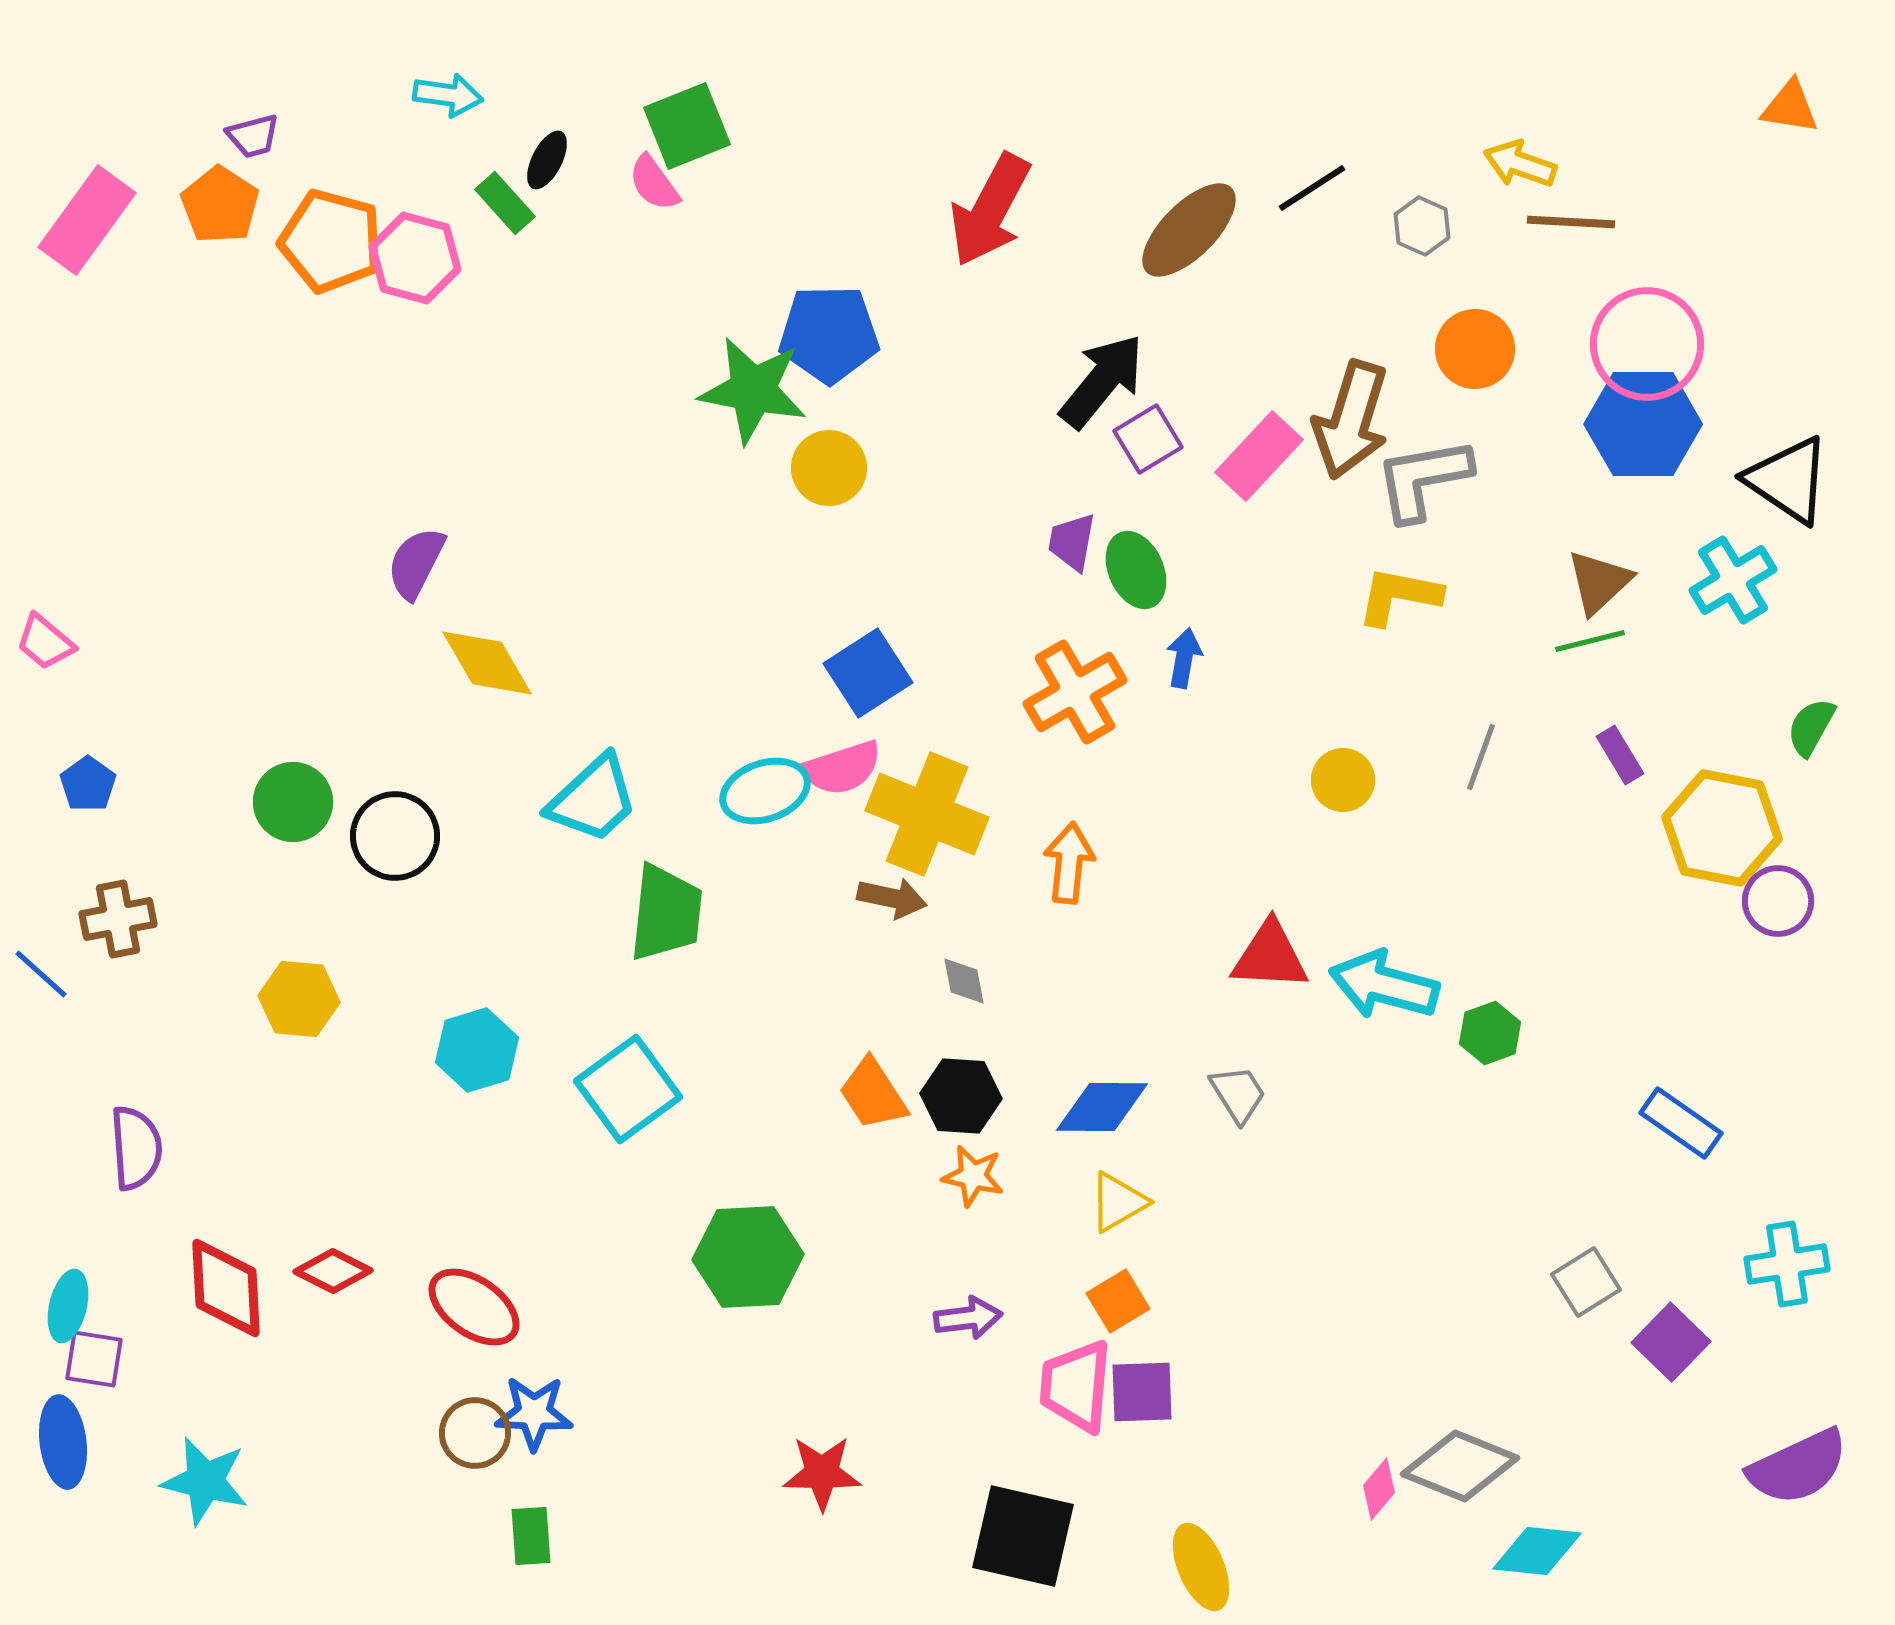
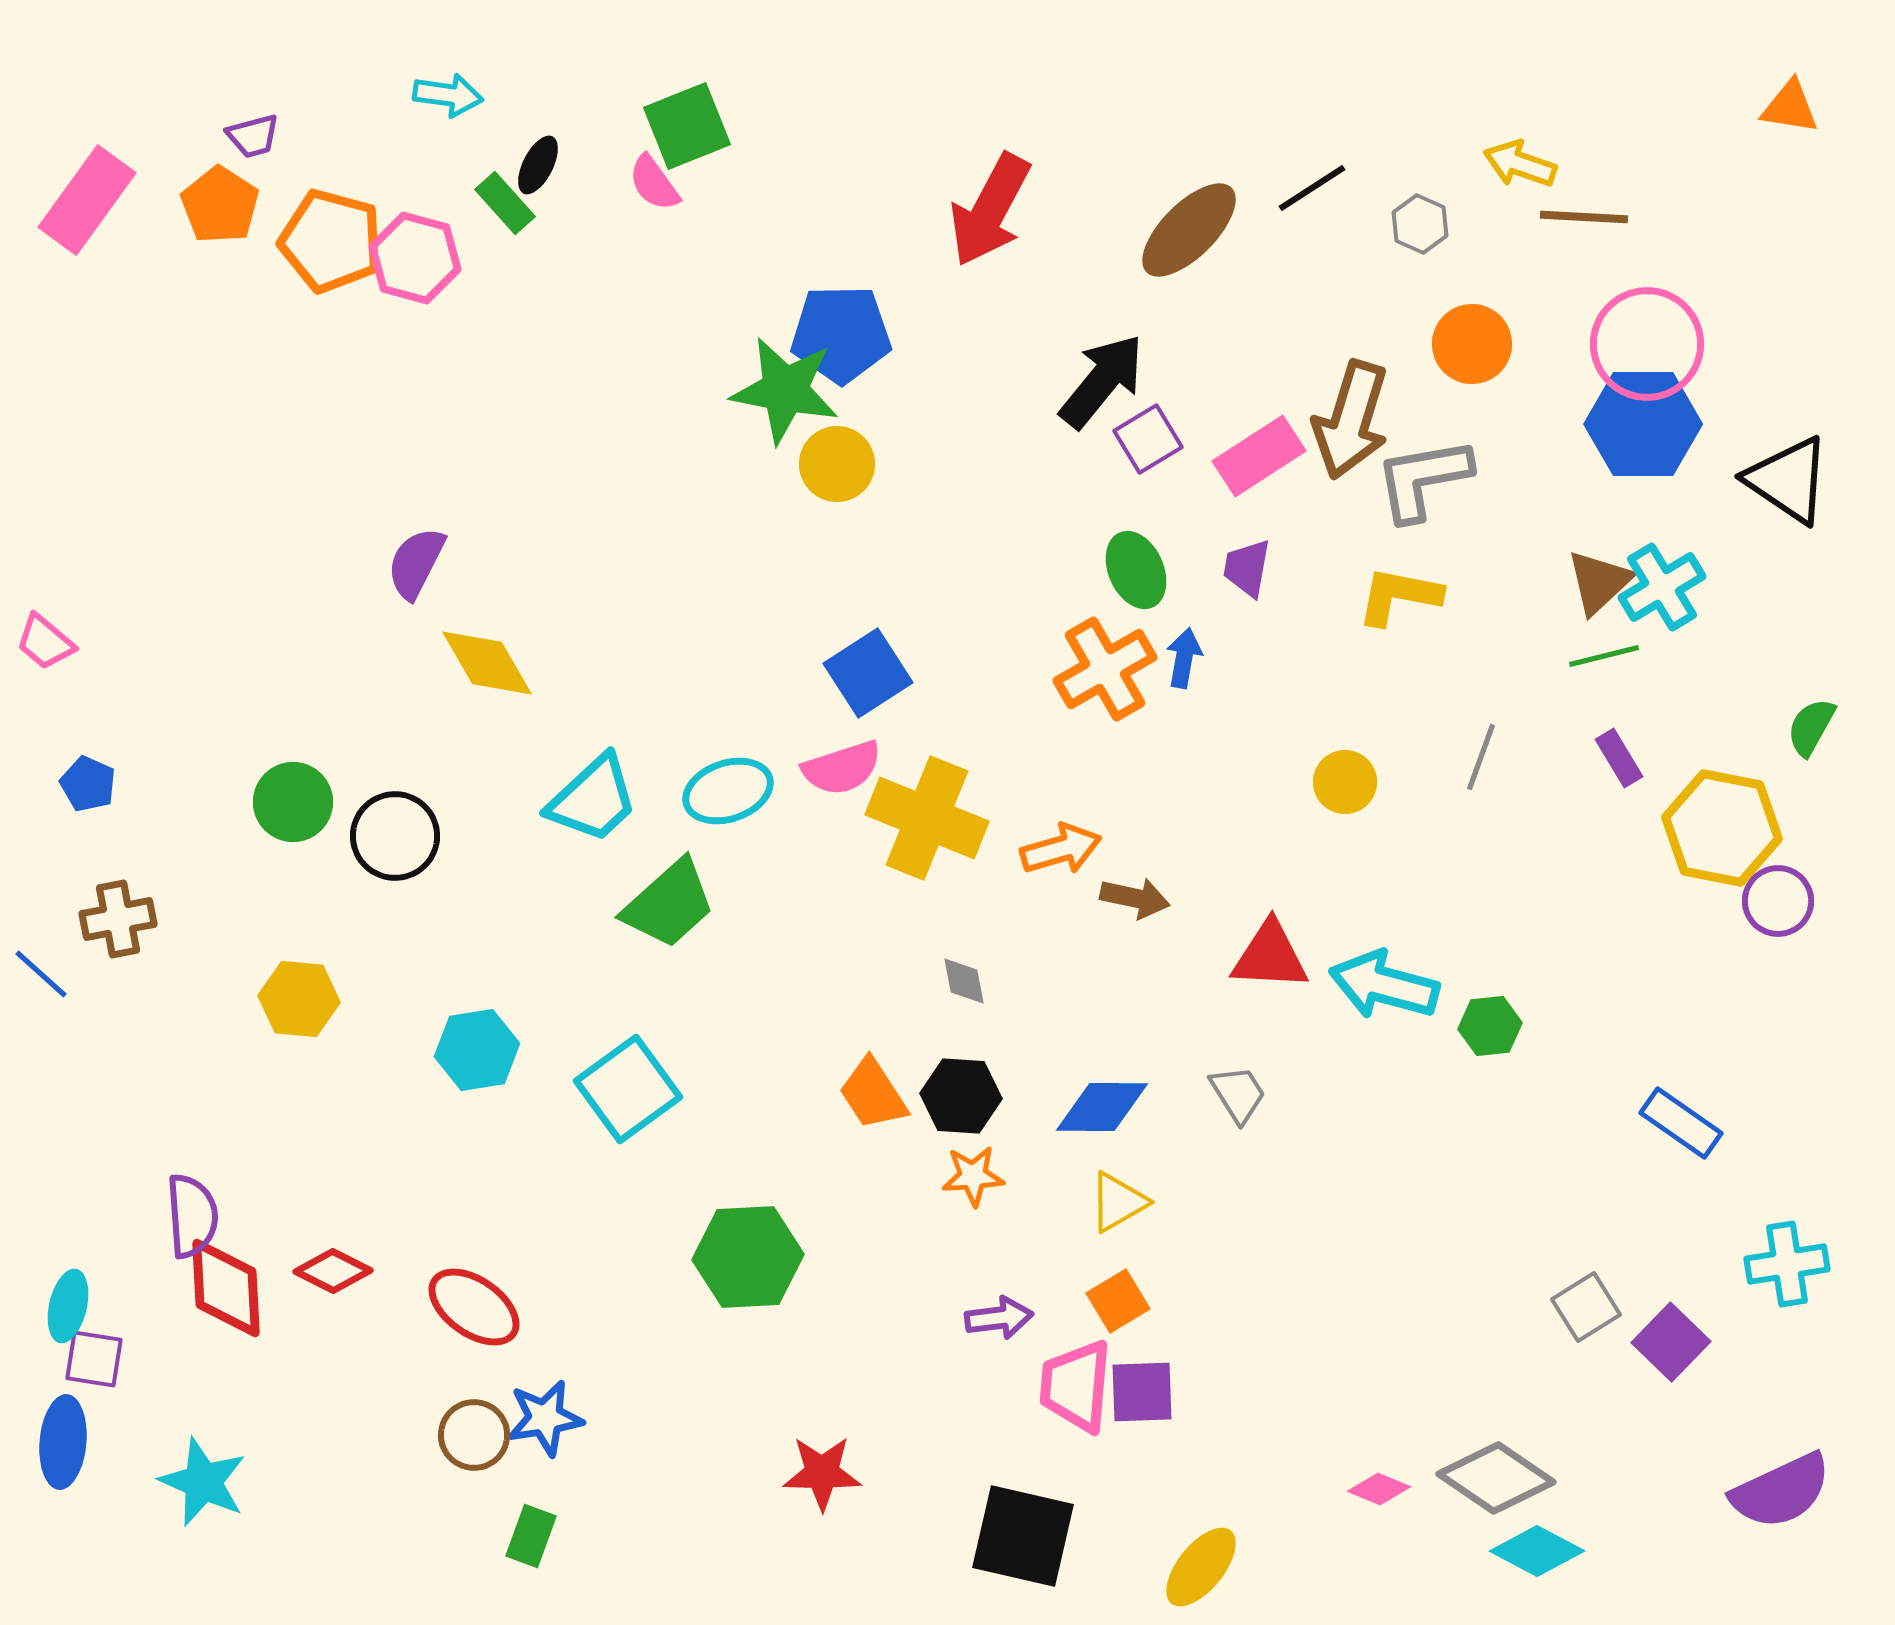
black ellipse at (547, 160): moved 9 px left, 5 px down
pink rectangle at (87, 220): moved 20 px up
brown line at (1571, 222): moved 13 px right, 5 px up
gray hexagon at (1422, 226): moved 2 px left, 2 px up
blue pentagon at (829, 334): moved 12 px right
orange circle at (1475, 349): moved 3 px left, 5 px up
green star at (753, 390): moved 32 px right
pink rectangle at (1259, 456): rotated 14 degrees clockwise
yellow circle at (829, 468): moved 8 px right, 4 px up
purple trapezoid at (1072, 542): moved 175 px right, 26 px down
cyan cross at (1733, 580): moved 71 px left, 7 px down
green line at (1590, 641): moved 14 px right, 15 px down
orange cross at (1075, 692): moved 30 px right, 23 px up
purple rectangle at (1620, 755): moved 1 px left, 3 px down
yellow circle at (1343, 780): moved 2 px right, 2 px down
blue pentagon at (88, 784): rotated 12 degrees counterclockwise
cyan ellipse at (765, 791): moved 37 px left
yellow cross at (927, 814): moved 4 px down
orange arrow at (1069, 863): moved 8 px left, 14 px up; rotated 68 degrees clockwise
brown arrow at (892, 898): moved 243 px right
green trapezoid at (666, 913): moved 3 px right, 9 px up; rotated 42 degrees clockwise
green hexagon at (1490, 1033): moved 7 px up; rotated 14 degrees clockwise
cyan hexagon at (477, 1050): rotated 8 degrees clockwise
purple semicircle at (136, 1148): moved 56 px right, 68 px down
orange star at (973, 1176): rotated 16 degrees counterclockwise
gray square at (1586, 1282): moved 25 px down
purple arrow at (968, 1318): moved 31 px right
blue star at (534, 1413): moved 11 px right, 5 px down; rotated 12 degrees counterclockwise
brown circle at (475, 1433): moved 1 px left, 2 px down
blue ellipse at (63, 1442): rotated 12 degrees clockwise
gray diamond at (1460, 1466): moved 36 px right, 12 px down; rotated 12 degrees clockwise
purple semicircle at (1798, 1467): moved 17 px left, 24 px down
cyan star at (205, 1481): moved 2 px left, 1 px down; rotated 10 degrees clockwise
pink diamond at (1379, 1489): rotated 72 degrees clockwise
green rectangle at (531, 1536): rotated 24 degrees clockwise
cyan diamond at (1537, 1551): rotated 22 degrees clockwise
yellow ellipse at (1201, 1567): rotated 62 degrees clockwise
